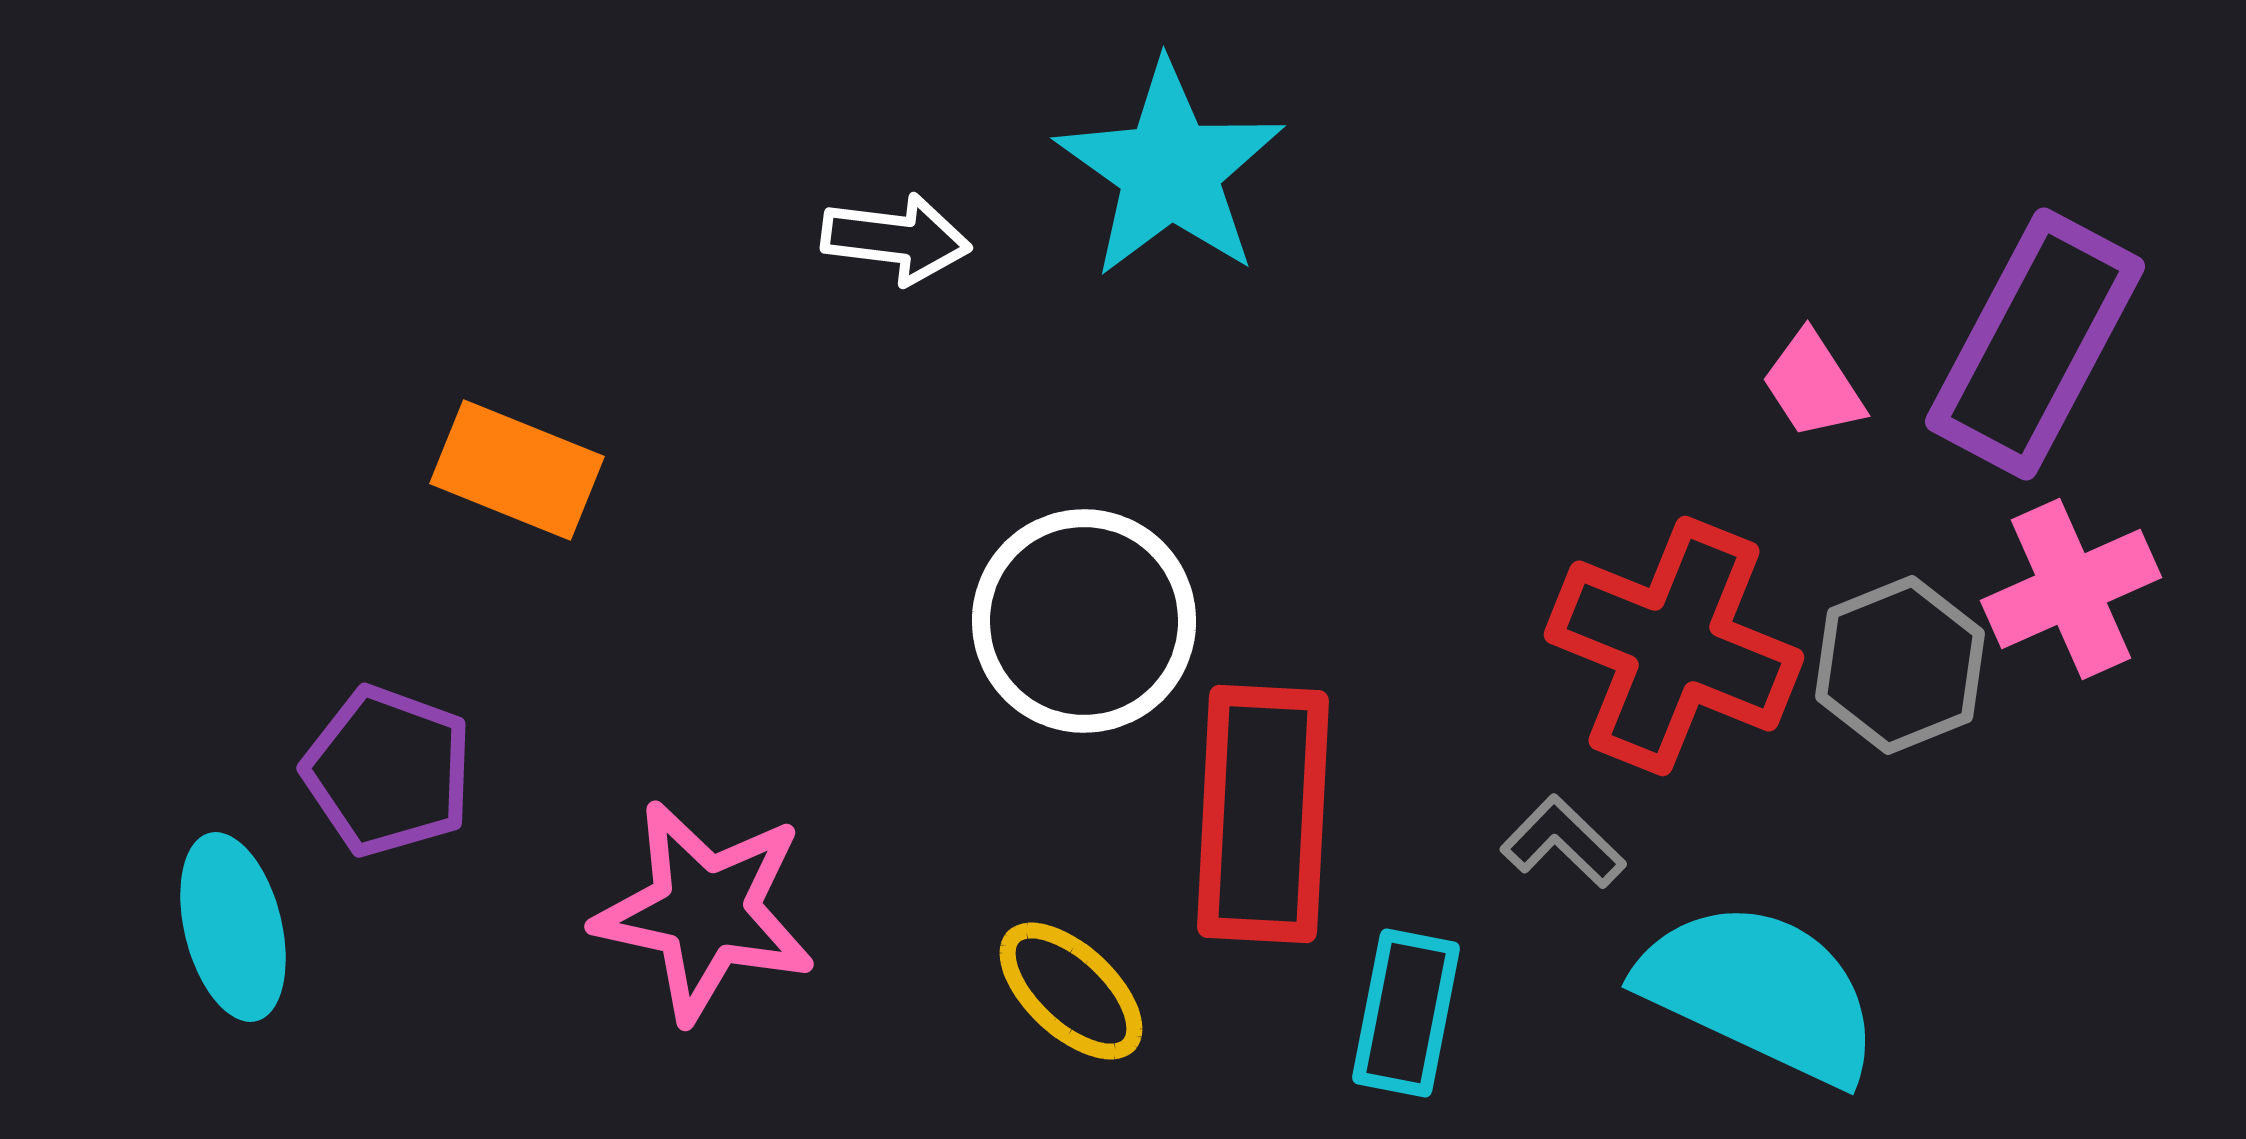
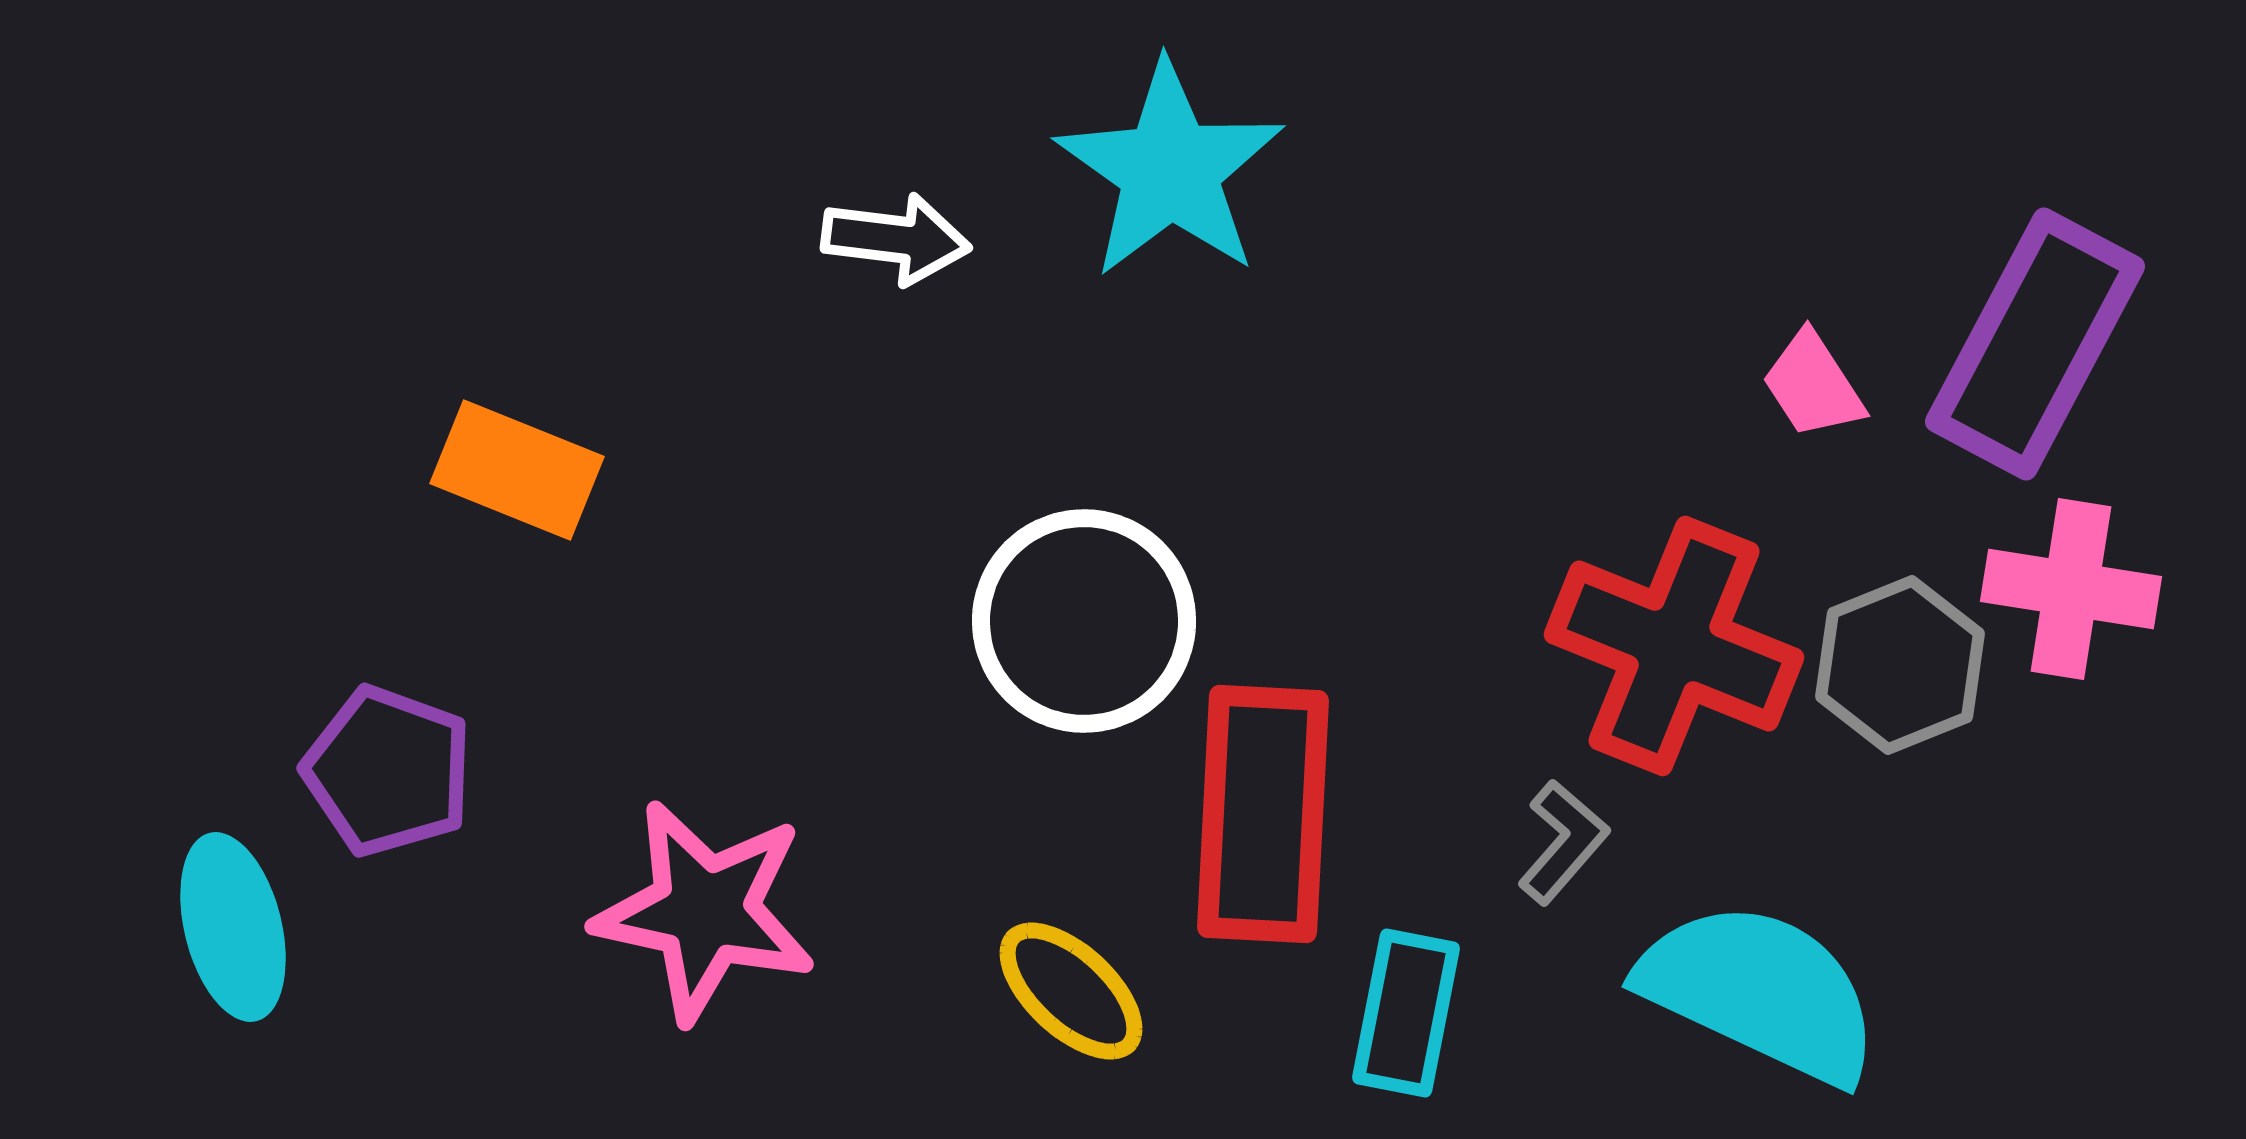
pink cross: rotated 33 degrees clockwise
gray L-shape: rotated 87 degrees clockwise
